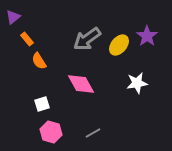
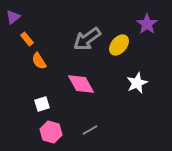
purple star: moved 12 px up
white star: rotated 15 degrees counterclockwise
gray line: moved 3 px left, 3 px up
